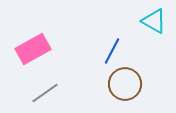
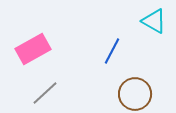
brown circle: moved 10 px right, 10 px down
gray line: rotated 8 degrees counterclockwise
